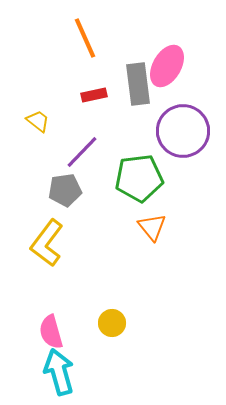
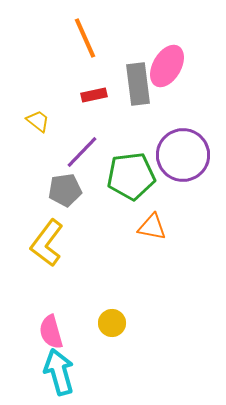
purple circle: moved 24 px down
green pentagon: moved 8 px left, 2 px up
orange triangle: rotated 40 degrees counterclockwise
